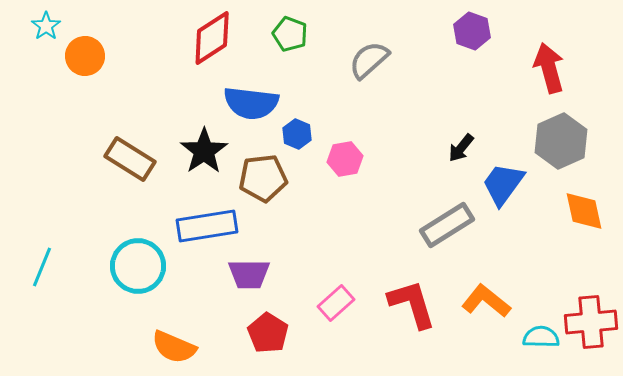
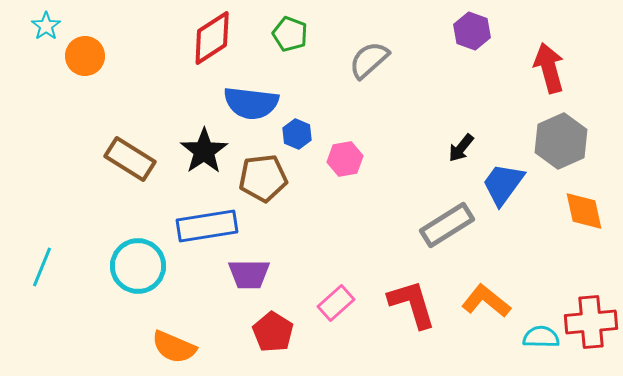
red pentagon: moved 5 px right, 1 px up
